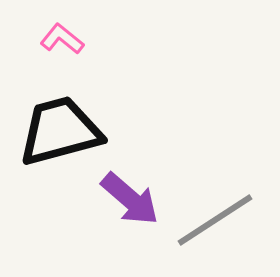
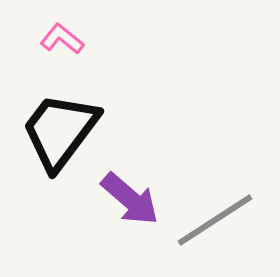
black trapezoid: rotated 38 degrees counterclockwise
